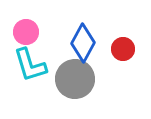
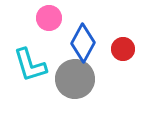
pink circle: moved 23 px right, 14 px up
